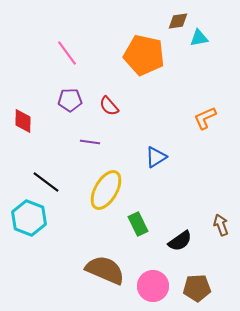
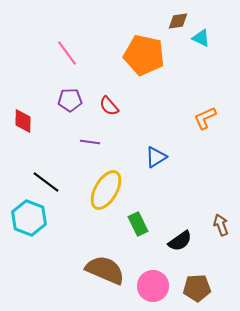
cyan triangle: moved 2 px right; rotated 36 degrees clockwise
